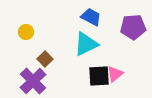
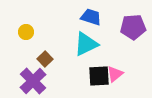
blue trapezoid: rotated 10 degrees counterclockwise
